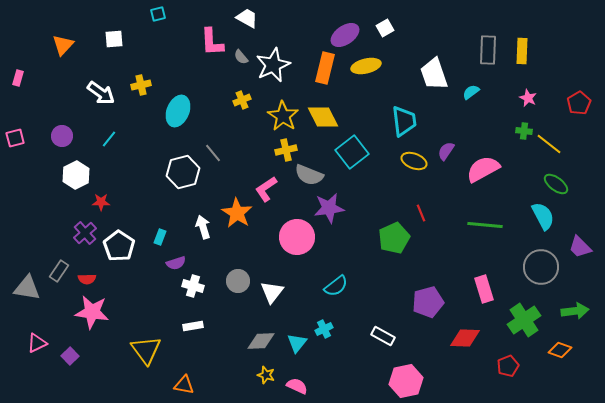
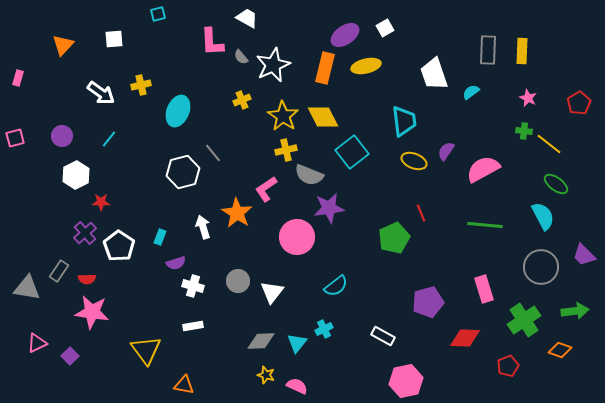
purple trapezoid at (580, 247): moved 4 px right, 8 px down
